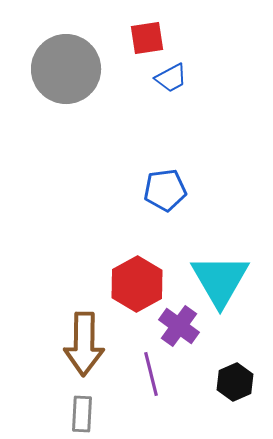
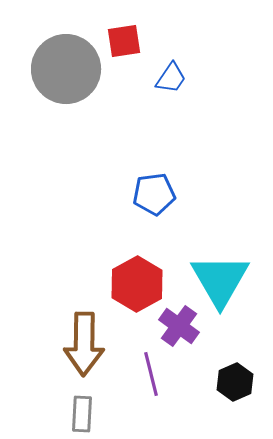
red square: moved 23 px left, 3 px down
blue trapezoid: rotated 28 degrees counterclockwise
blue pentagon: moved 11 px left, 4 px down
